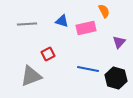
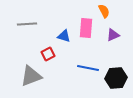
blue triangle: moved 2 px right, 15 px down
pink rectangle: rotated 72 degrees counterclockwise
purple triangle: moved 6 px left, 7 px up; rotated 24 degrees clockwise
blue line: moved 1 px up
black hexagon: rotated 20 degrees counterclockwise
